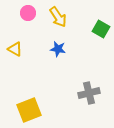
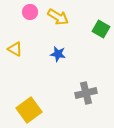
pink circle: moved 2 px right, 1 px up
yellow arrow: rotated 25 degrees counterclockwise
blue star: moved 5 px down
gray cross: moved 3 px left
yellow square: rotated 15 degrees counterclockwise
